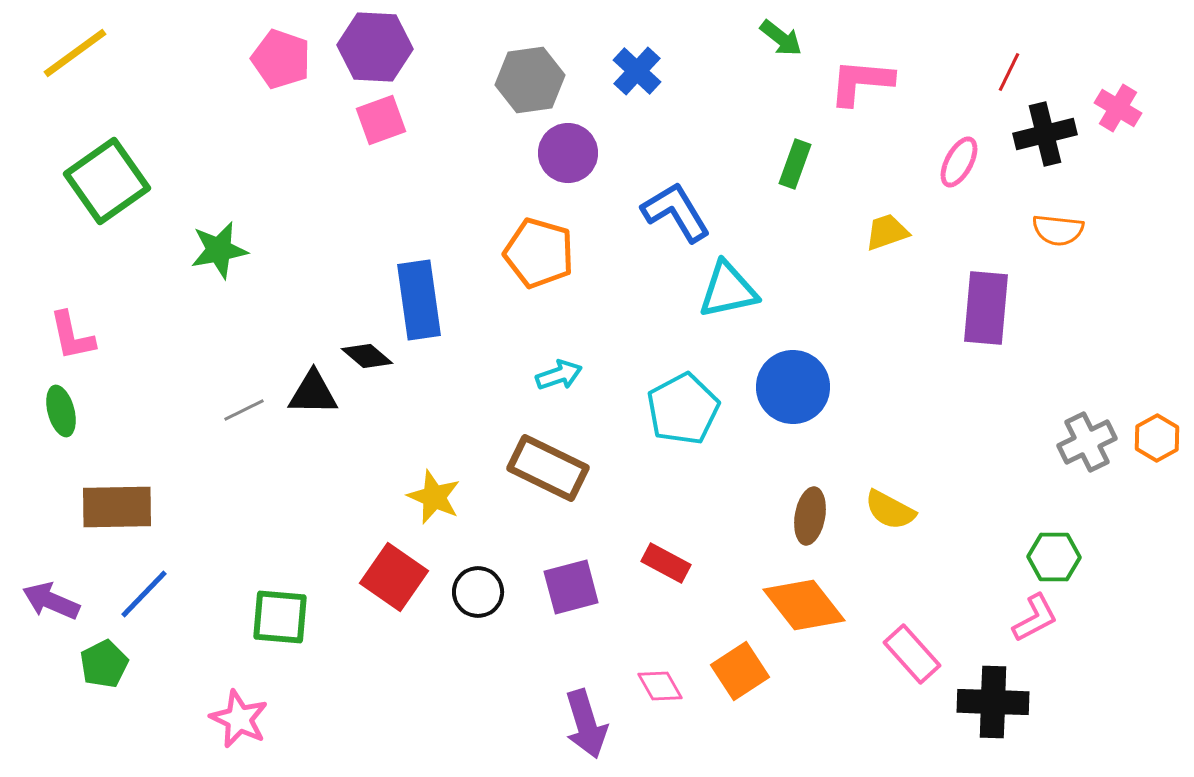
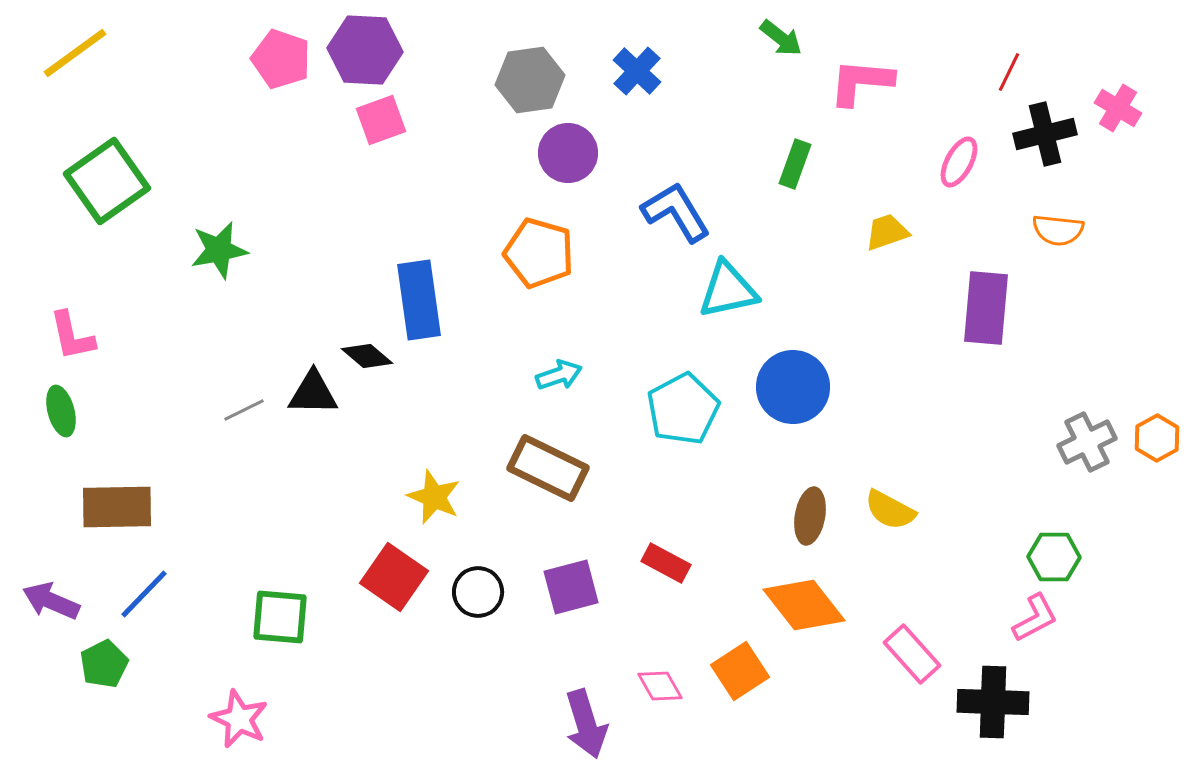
purple hexagon at (375, 47): moved 10 px left, 3 px down
